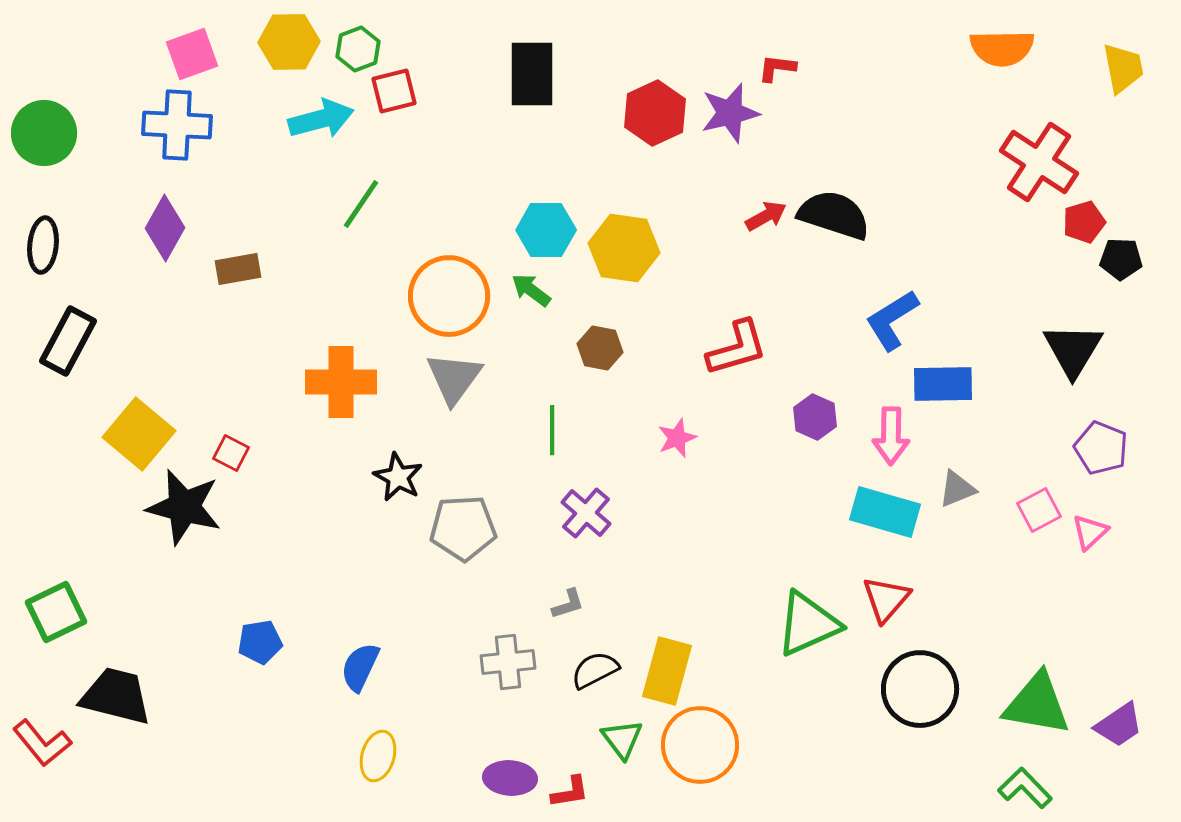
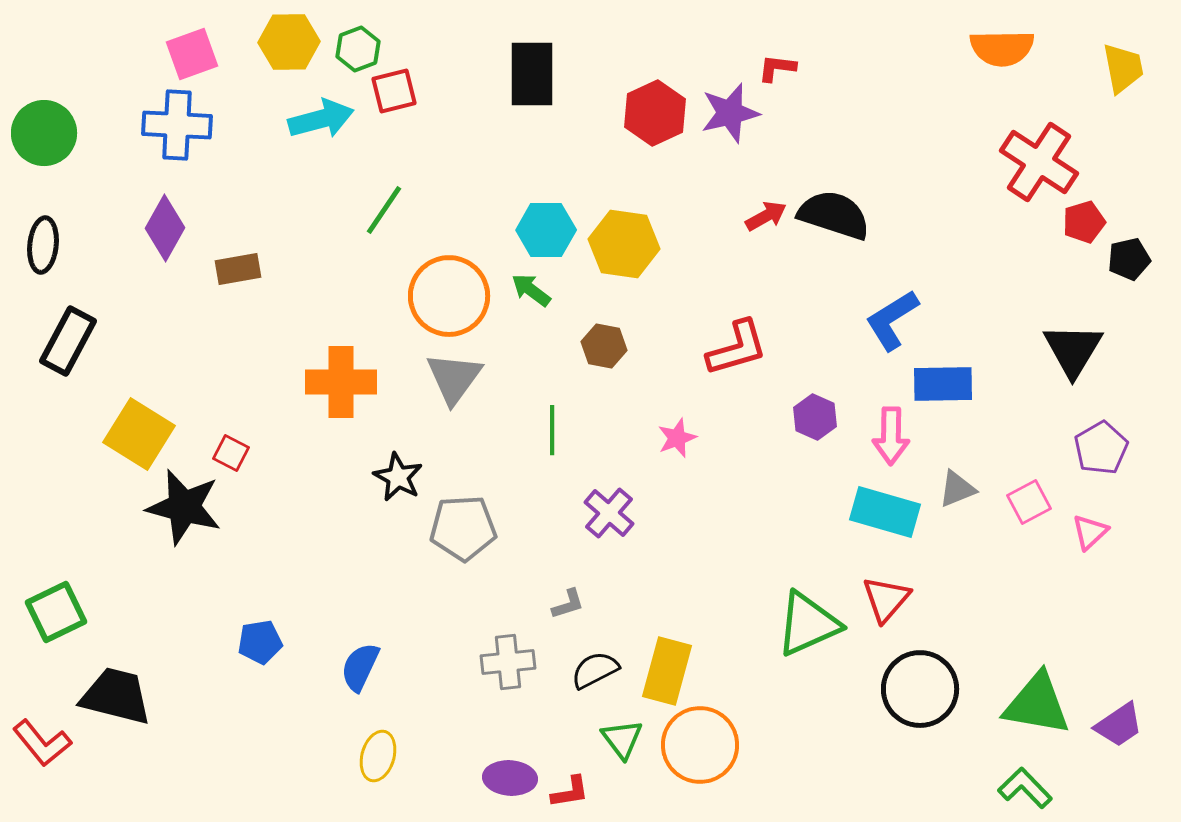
green line at (361, 204): moved 23 px right, 6 px down
yellow hexagon at (624, 248): moved 4 px up
black pentagon at (1121, 259): moved 8 px right; rotated 15 degrees counterclockwise
brown hexagon at (600, 348): moved 4 px right, 2 px up
yellow square at (139, 434): rotated 8 degrees counterclockwise
purple pentagon at (1101, 448): rotated 20 degrees clockwise
pink square at (1039, 510): moved 10 px left, 8 px up
purple cross at (586, 513): moved 23 px right
